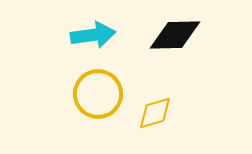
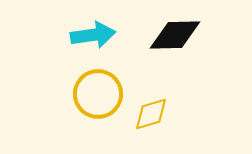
yellow diamond: moved 4 px left, 1 px down
